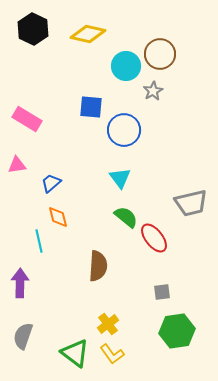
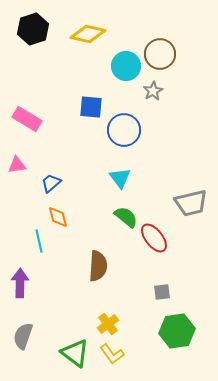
black hexagon: rotated 16 degrees clockwise
